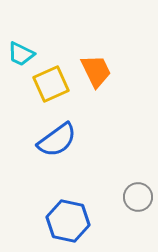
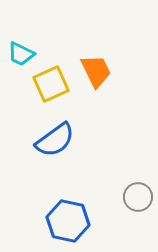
blue semicircle: moved 2 px left
